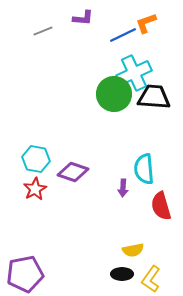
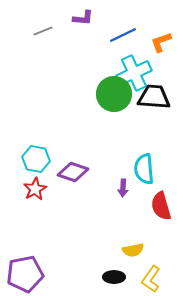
orange L-shape: moved 15 px right, 19 px down
black ellipse: moved 8 px left, 3 px down
